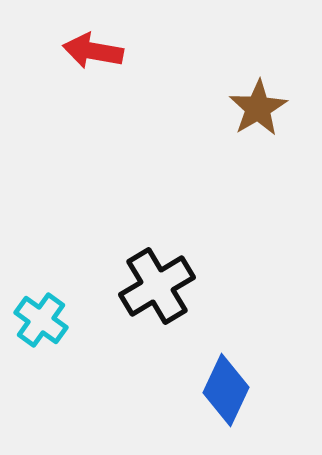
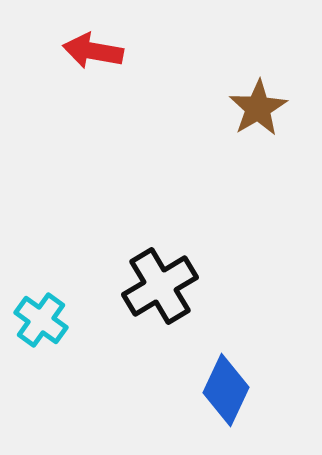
black cross: moved 3 px right
